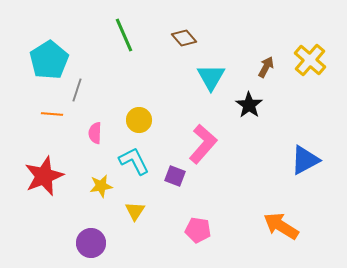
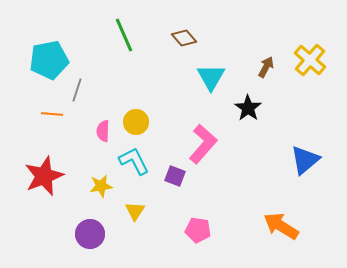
cyan pentagon: rotated 21 degrees clockwise
black star: moved 1 px left, 3 px down
yellow circle: moved 3 px left, 2 px down
pink semicircle: moved 8 px right, 2 px up
blue triangle: rotated 12 degrees counterclockwise
purple circle: moved 1 px left, 9 px up
